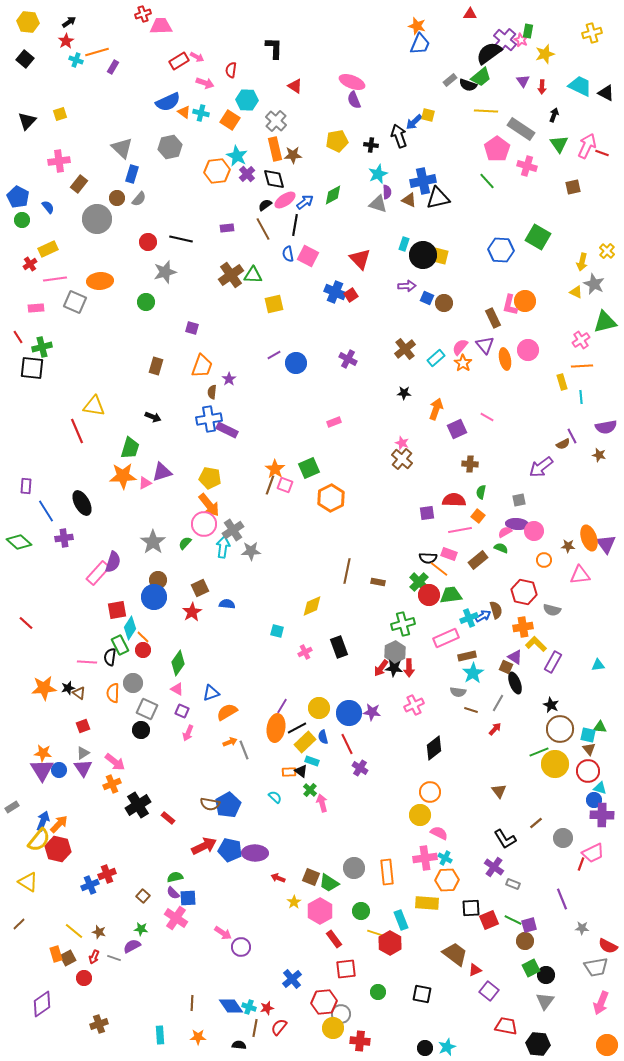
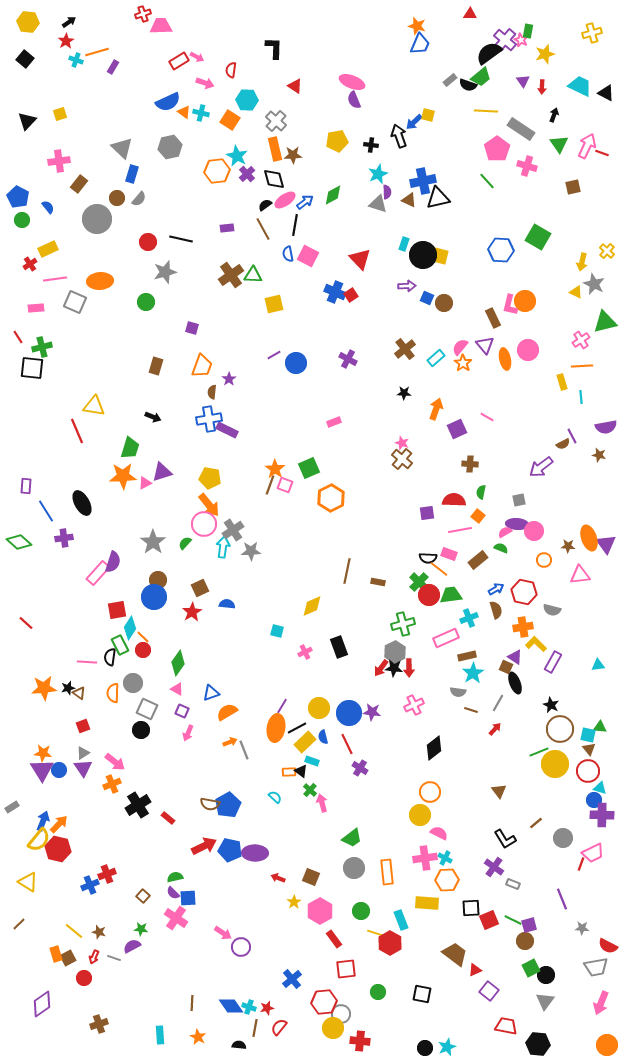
blue arrow at (483, 616): moved 13 px right, 27 px up
green trapezoid at (329, 883): moved 23 px right, 45 px up; rotated 70 degrees counterclockwise
orange star at (198, 1037): rotated 28 degrees clockwise
